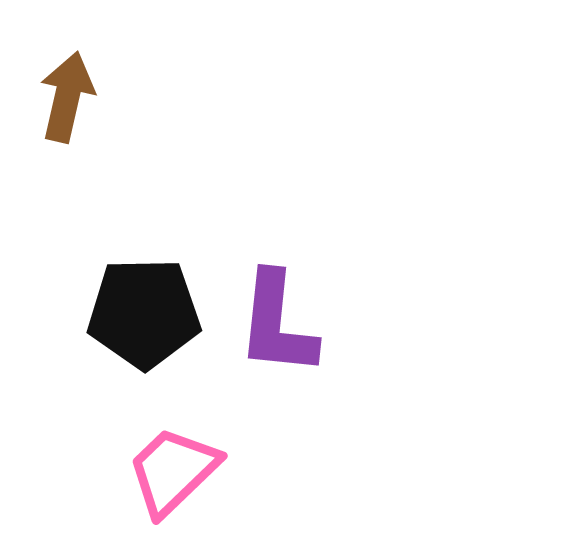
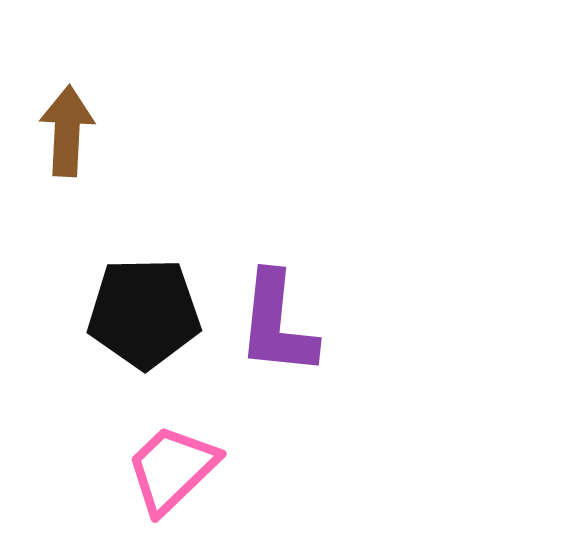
brown arrow: moved 34 px down; rotated 10 degrees counterclockwise
pink trapezoid: moved 1 px left, 2 px up
